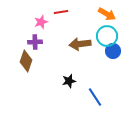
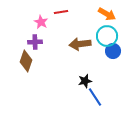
pink star: rotated 24 degrees counterclockwise
black star: moved 16 px right
